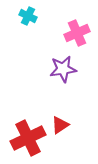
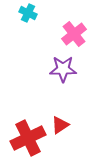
cyan cross: moved 3 px up
pink cross: moved 3 px left, 1 px down; rotated 15 degrees counterclockwise
purple star: rotated 8 degrees clockwise
